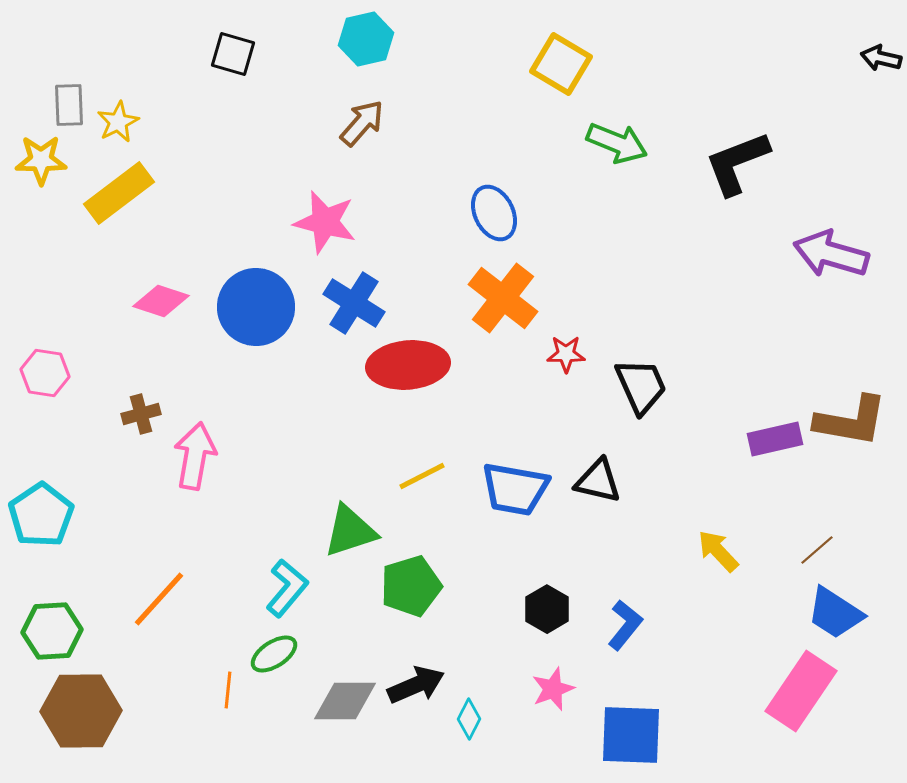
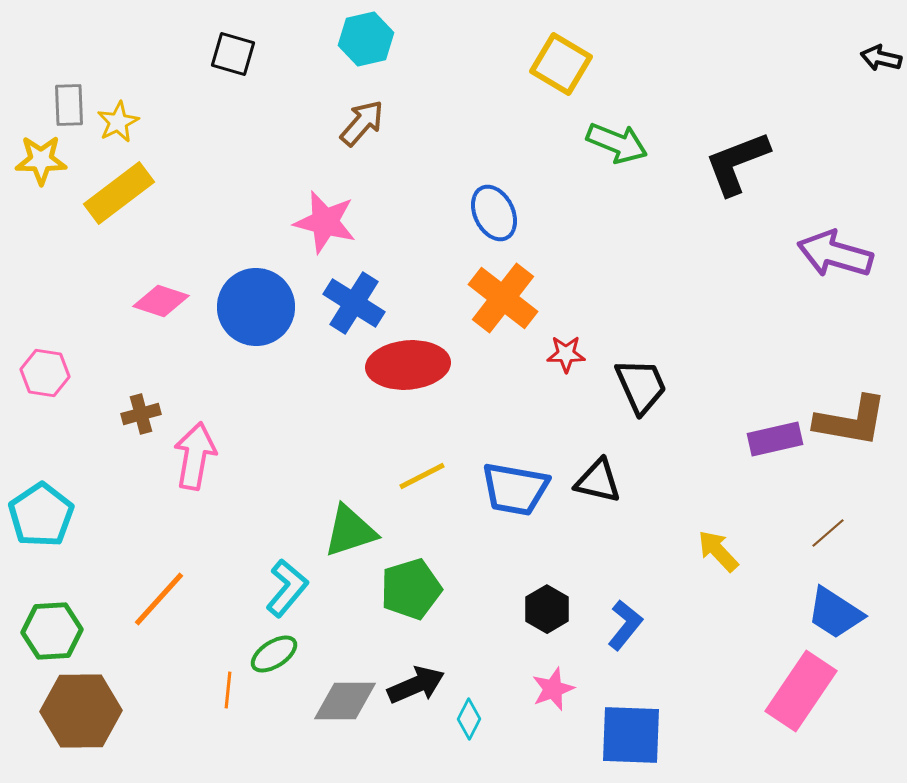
purple arrow at (831, 254): moved 4 px right
brown line at (817, 550): moved 11 px right, 17 px up
green pentagon at (411, 586): moved 3 px down
